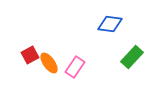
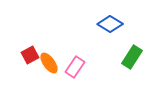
blue diamond: rotated 25 degrees clockwise
green rectangle: rotated 10 degrees counterclockwise
